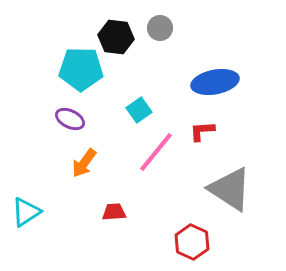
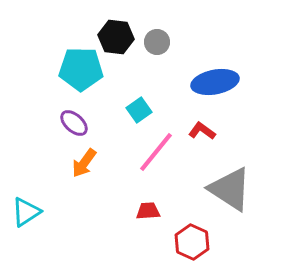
gray circle: moved 3 px left, 14 px down
purple ellipse: moved 4 px right, 4 px down; rotated 16 degrees clockwise
red L-shape: rotated 40 degrees clockwise
red trapezoid: moved 34 px right, 1 px up
